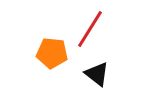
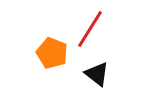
orange pentagon: rotated 16 degrees clockwise
